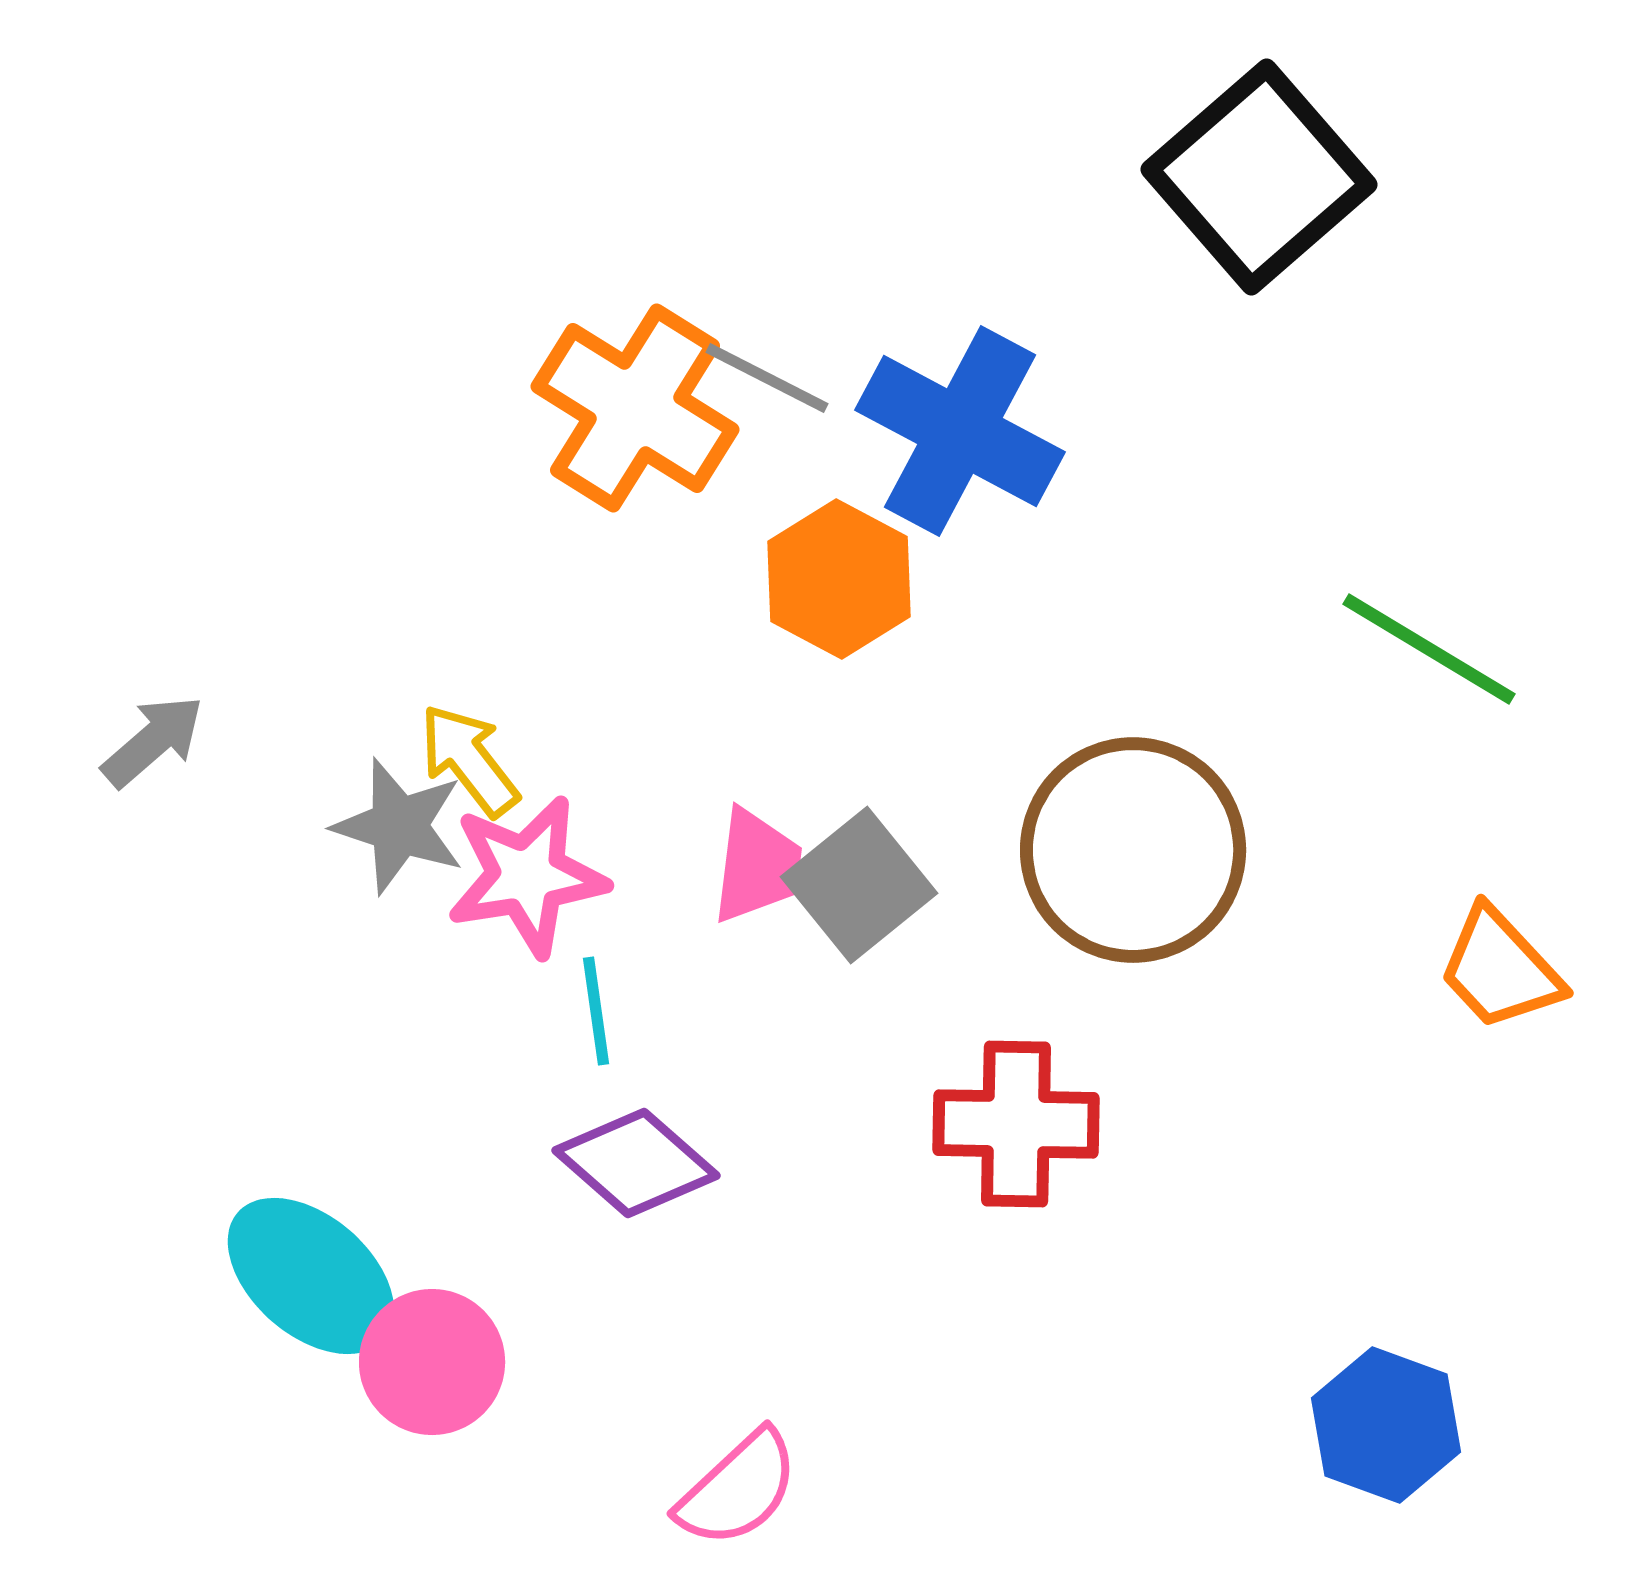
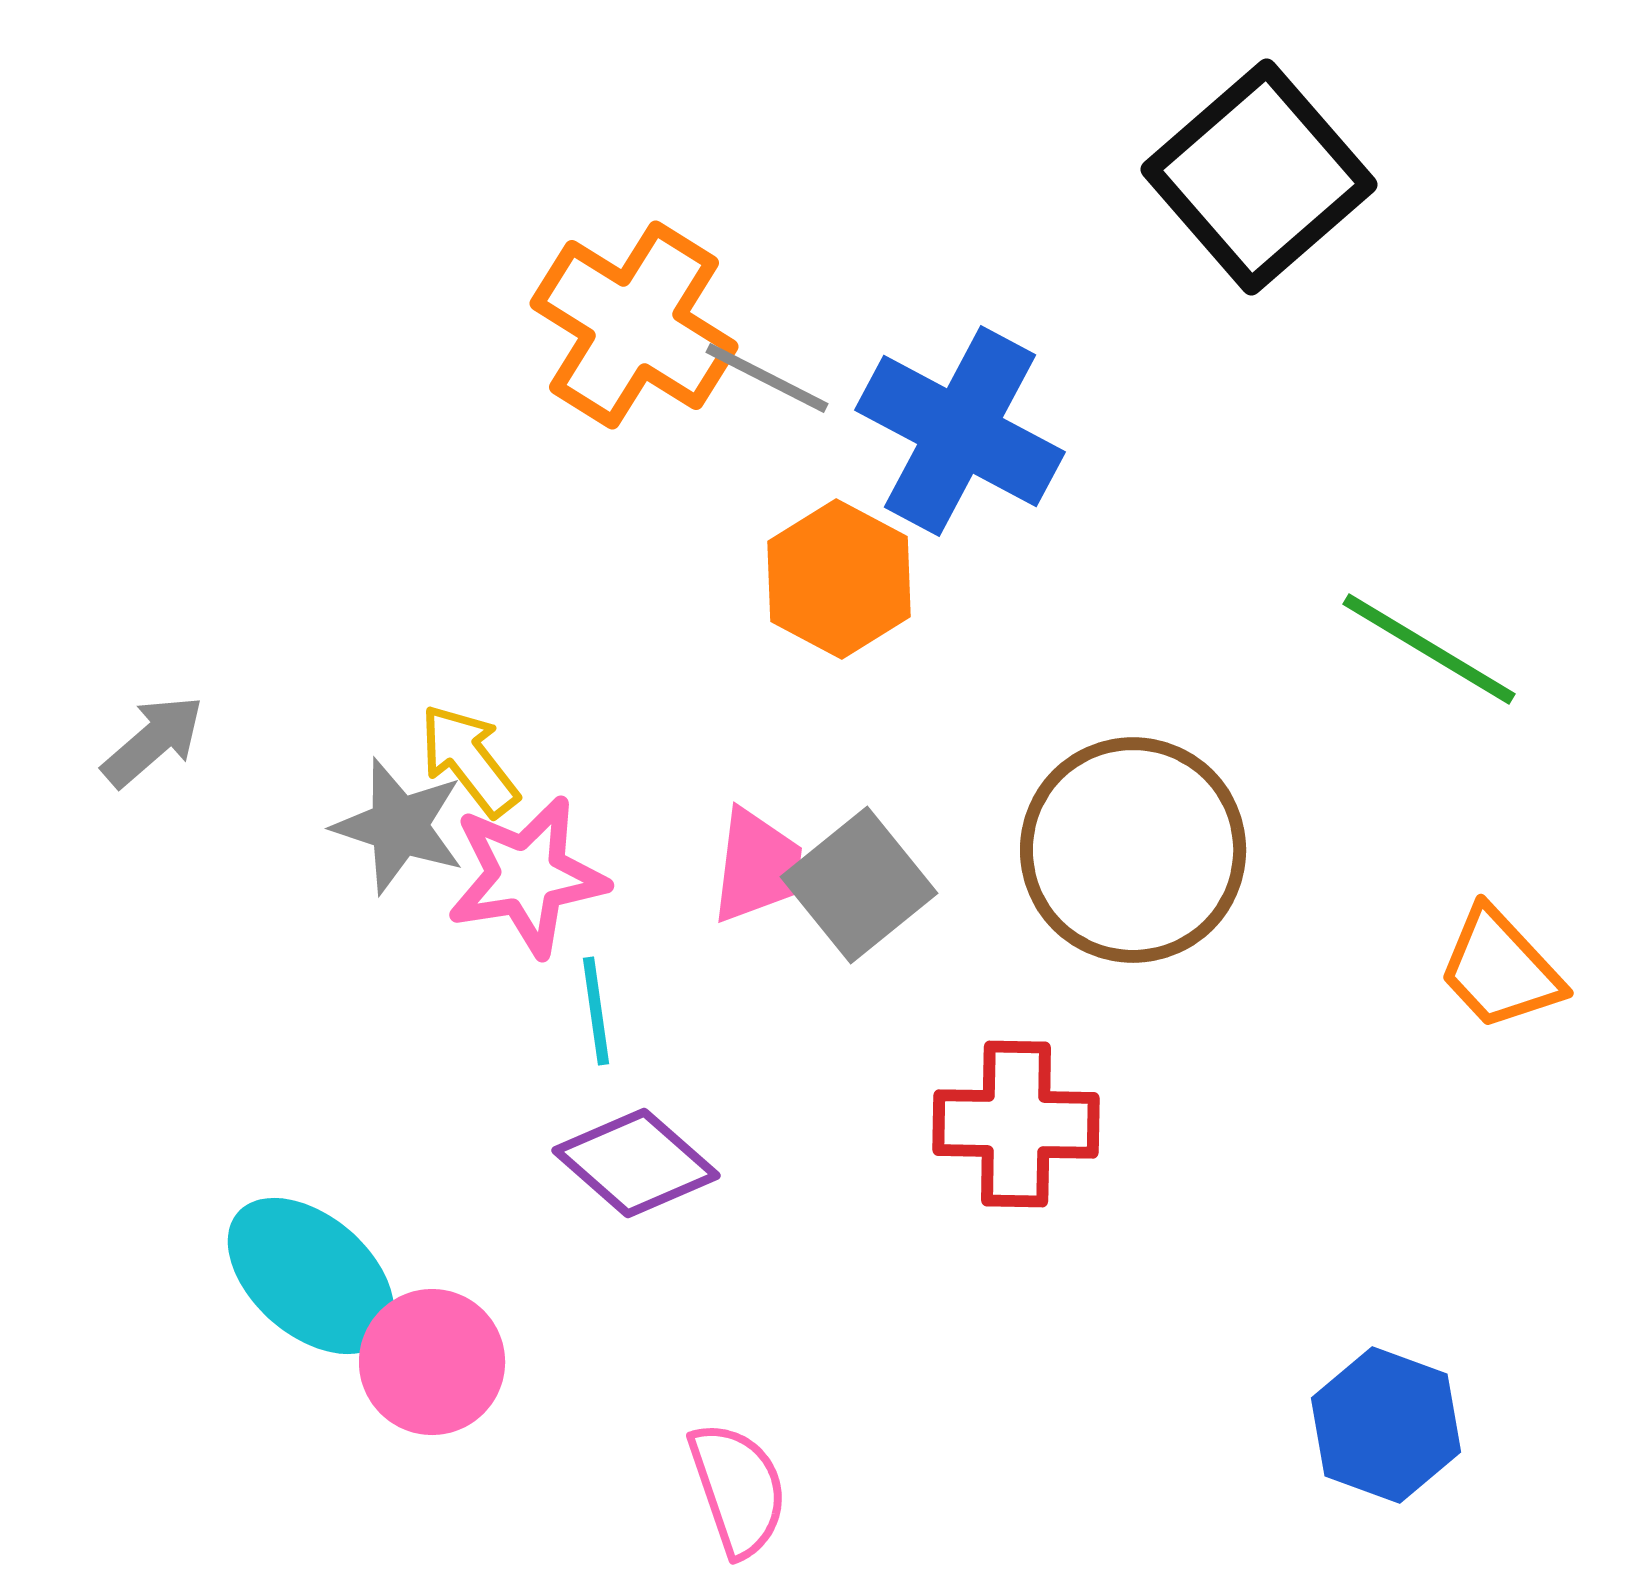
orange cross: moved 1 px left, 83 px up
pink semicircle: rotated 66 degrees counterclockwise
